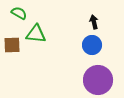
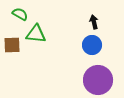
green semicircle: moved 1 px right, 1 px down
